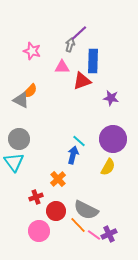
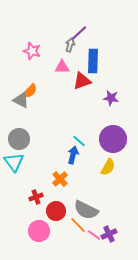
orange cross: moved 2 px right
